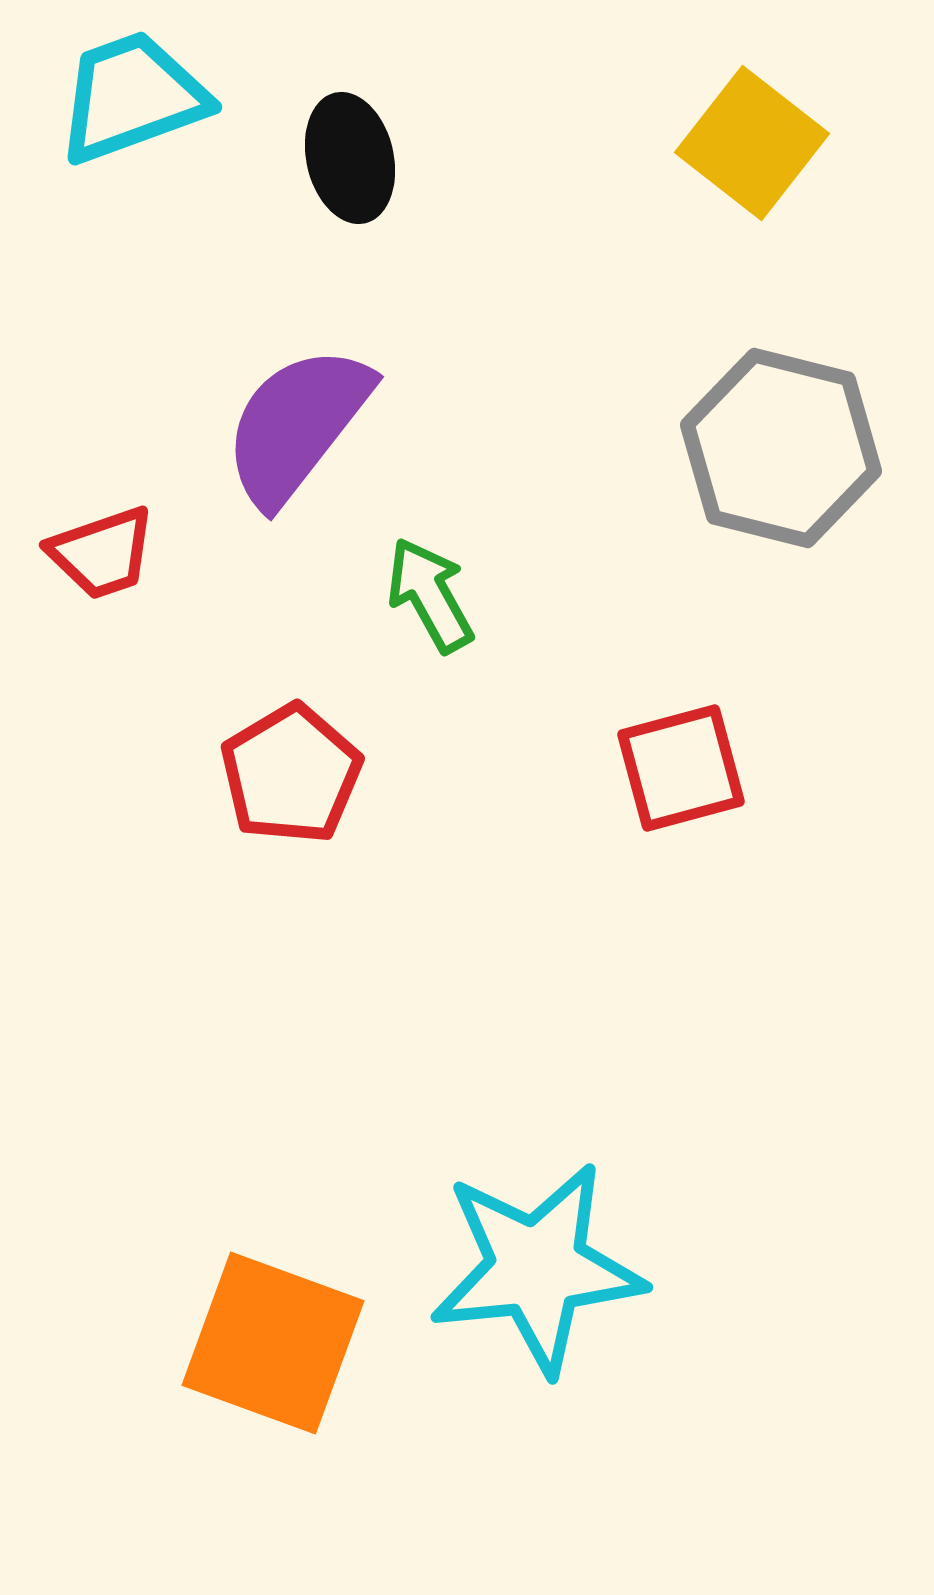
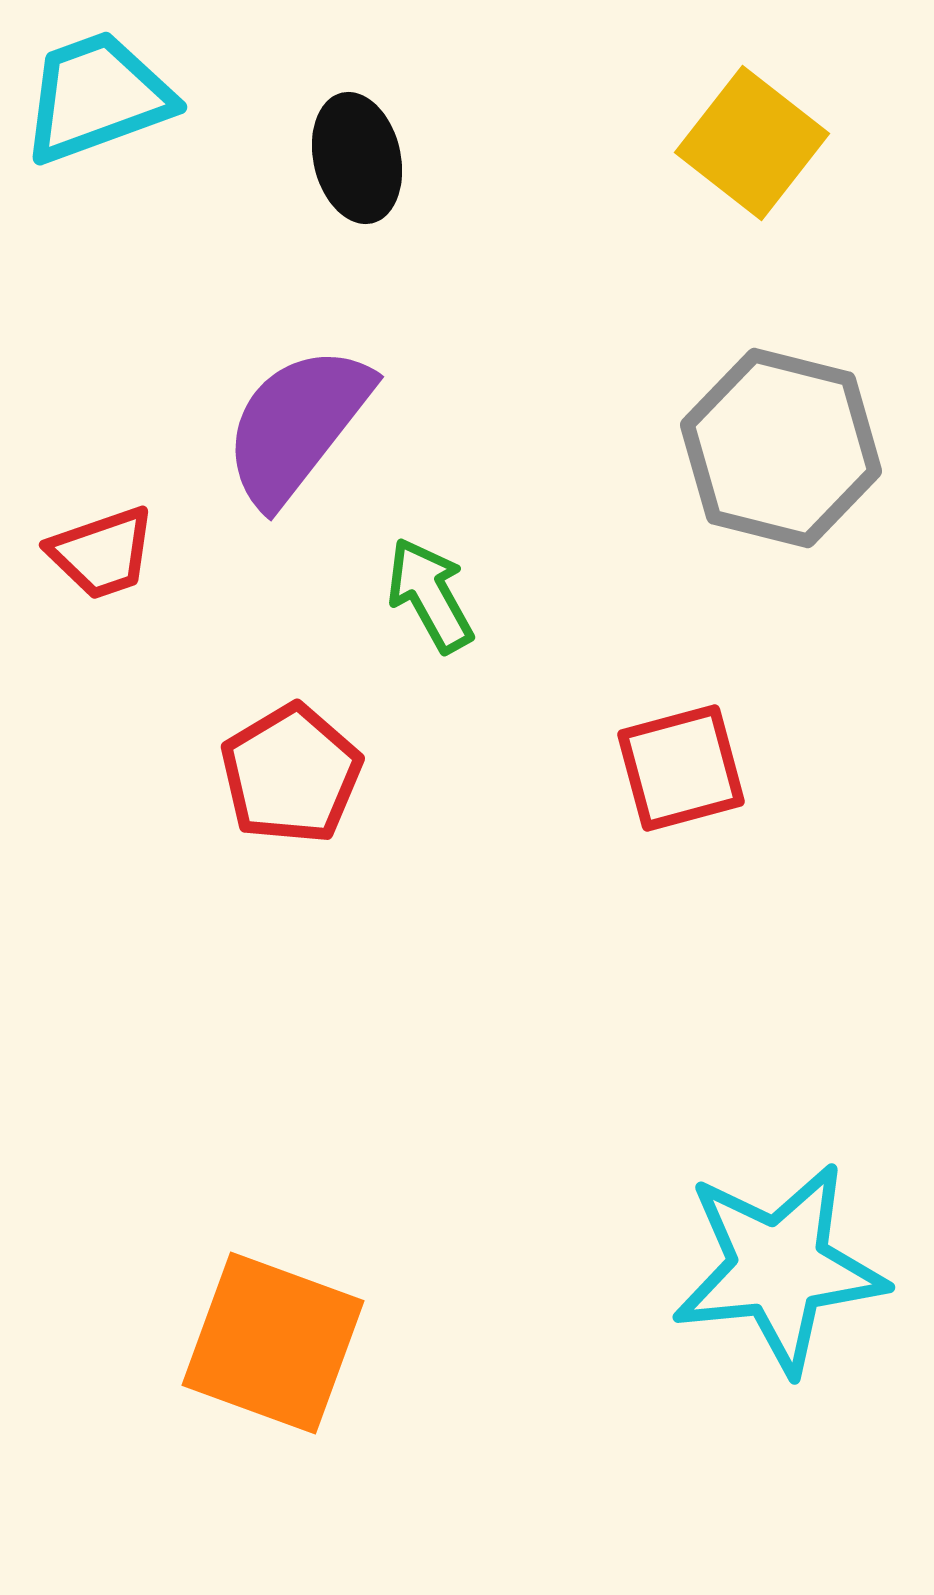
cyan trapezoid: moved 35 px left
black ellipse: moved 7 px right
cyan star: moved 242 px right
